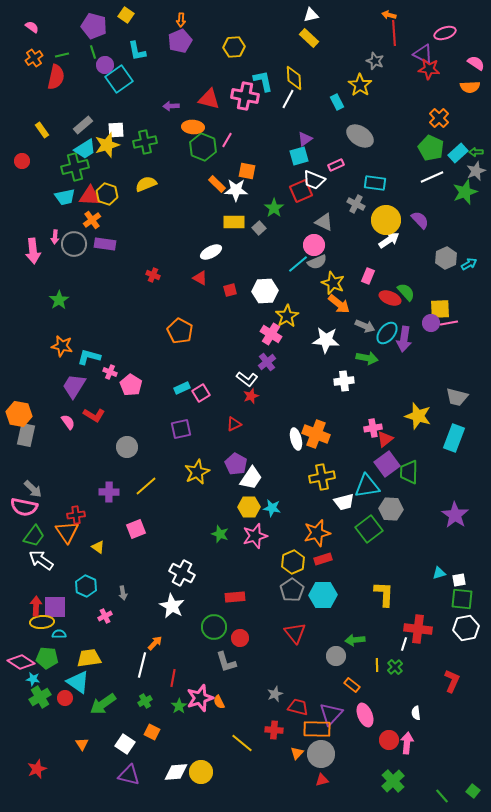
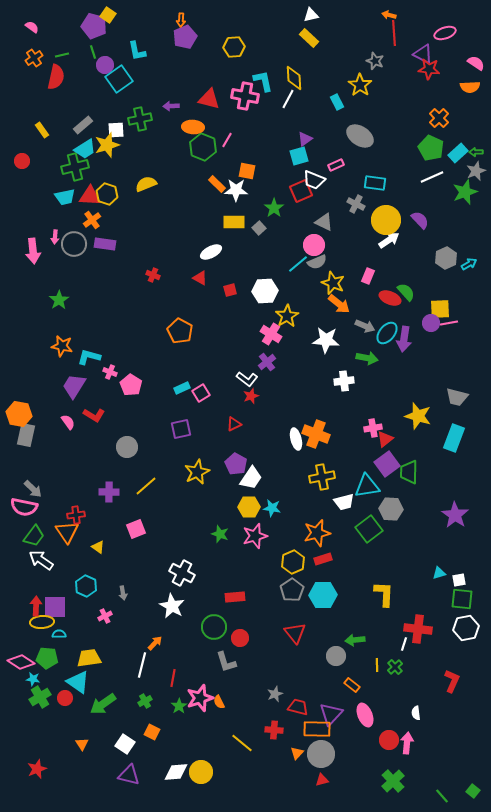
yellow square at (126, 15): moved 18 px left
purple pentagon at (180, 41): moved 5 px right, 4 px up
green cross at (145, 142): moved 5 px left, 23 px up
